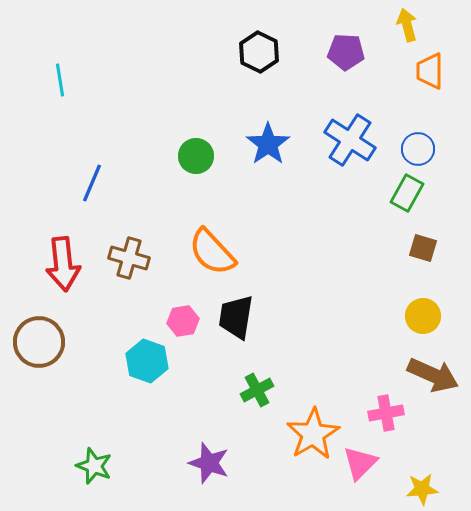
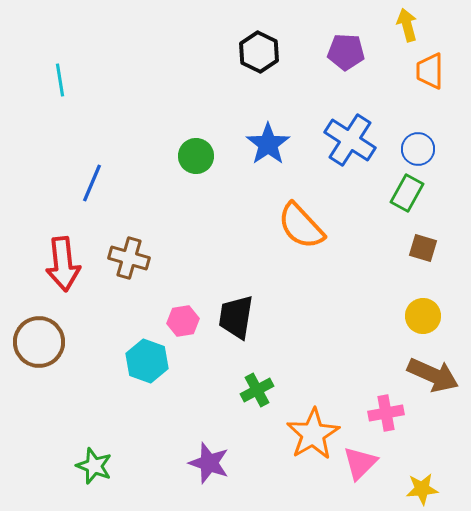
orange semicircle: moved 89 px right, 26 px up
